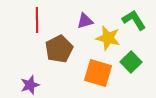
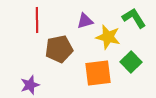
green L-shape: moved 2 px up
yellow star: moved 1 px up
brown pentagon: rotated 16 degrees clockwise
orange square: rotated 24 degrees counterclockwise
